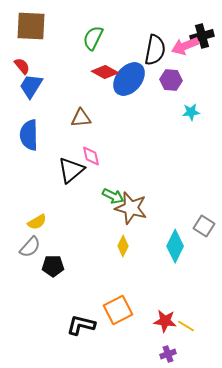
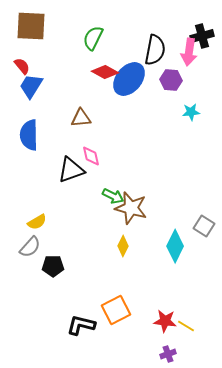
pink arrow: moved 4 px right, 6 px down; rotated 60 degrees counterclockwise
black triangle: rotated 20 degrees clockwise
orange square: moved 2 px left
